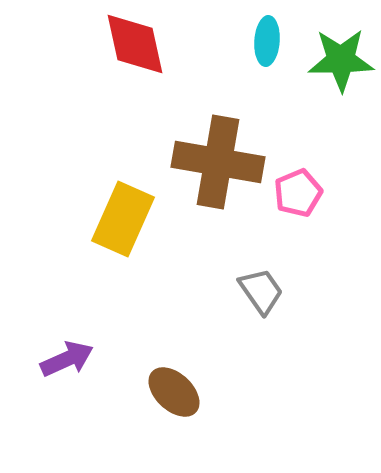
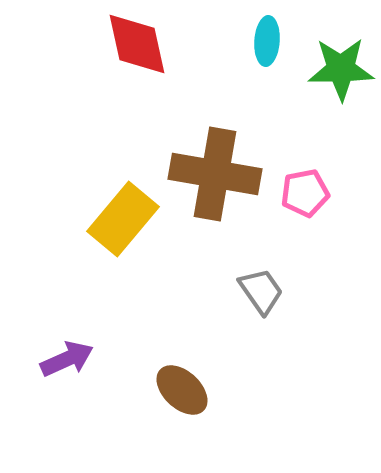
red diamond: moved 2 px right
green star: moved 9 px down
brown cross: moved 3 px left, 12 px down
pink pentagon: moved 7 px right; rotated 12 degrees clockwise
yellow rectangle: rotated 16 degrees clockwise
brown ellipse: moved 8 px right, 2 px up
